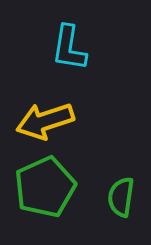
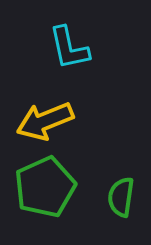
cyan L-shape: rotated 21 degrees counterclockwise
yellow arrow: rotated 4 degrees counterclockwise
